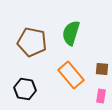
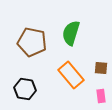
brown square: moved 1 px left, 1 px up
pink rectangle: rotated 16 degrees counterclockwise
